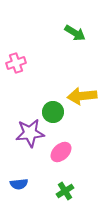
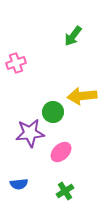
green arrow: moved 2 px left, 3 px down; rotated 95 degrees clockwise
